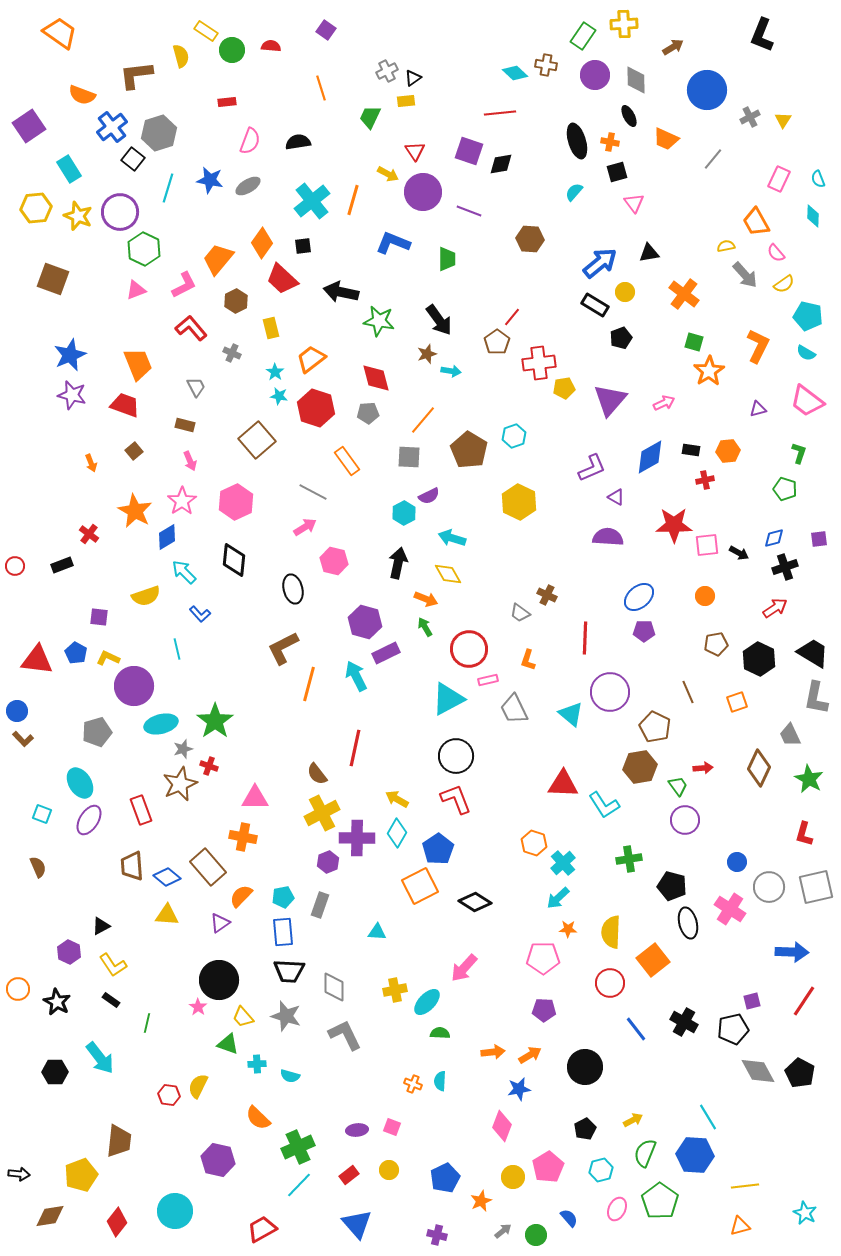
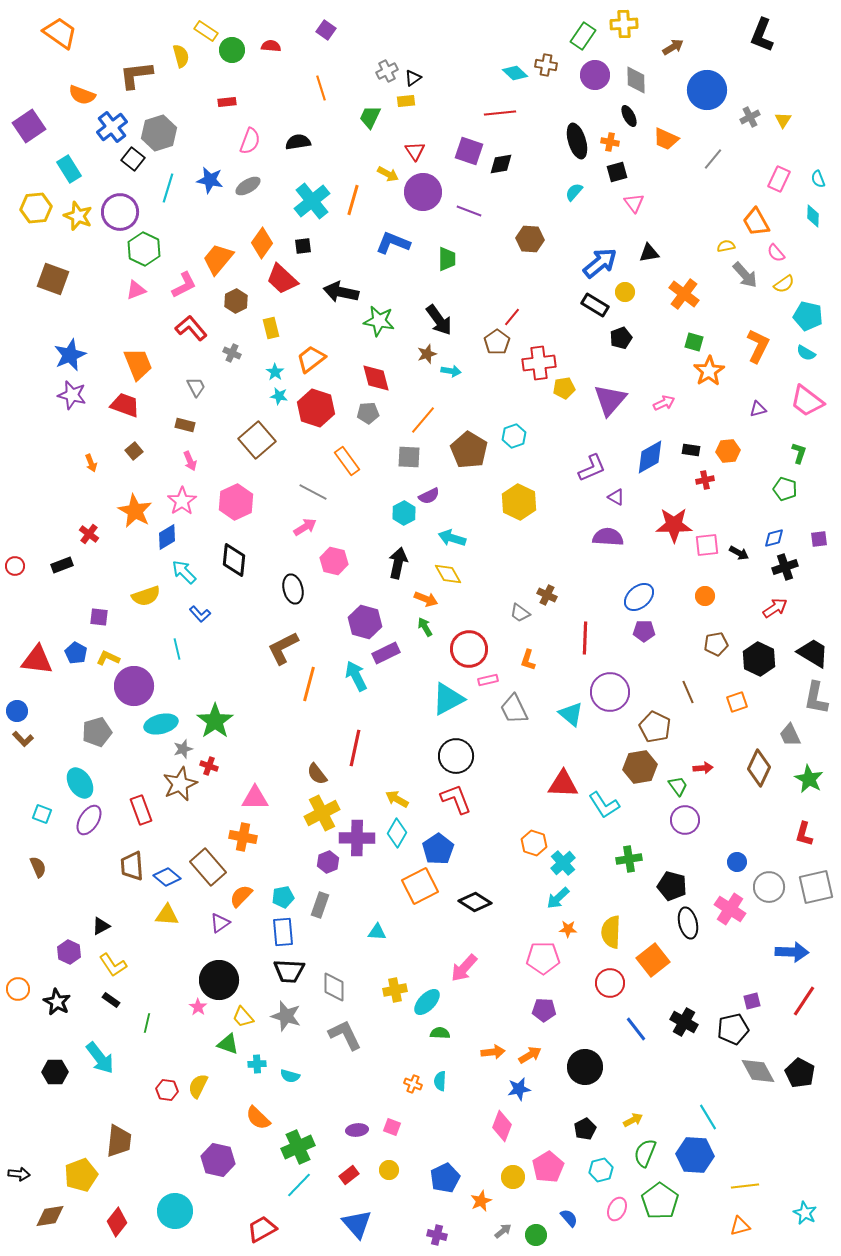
red hexagon at (169, 1095): moved 2 px left, 5 px up
